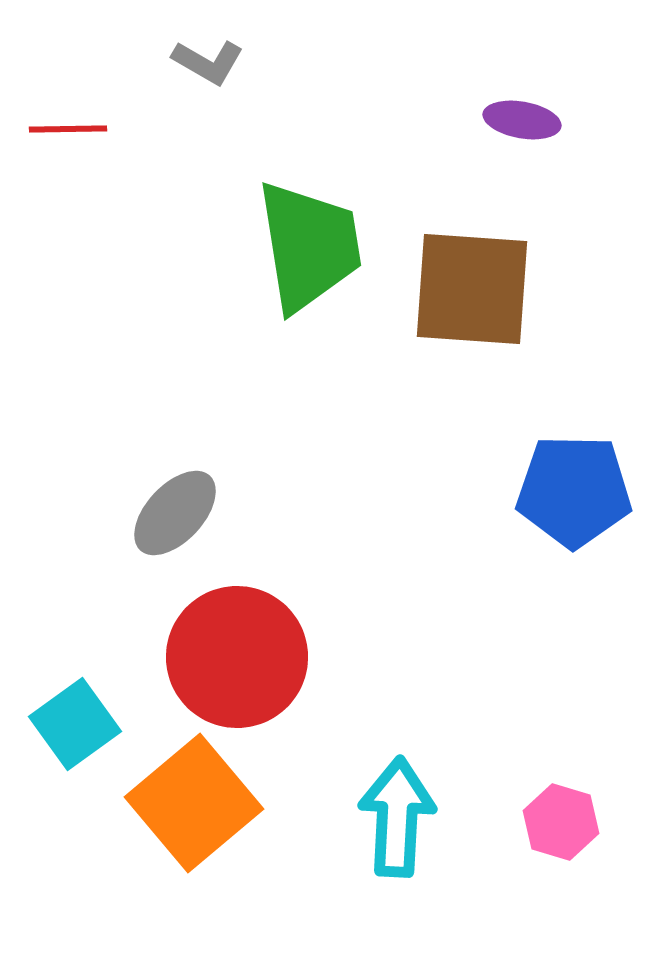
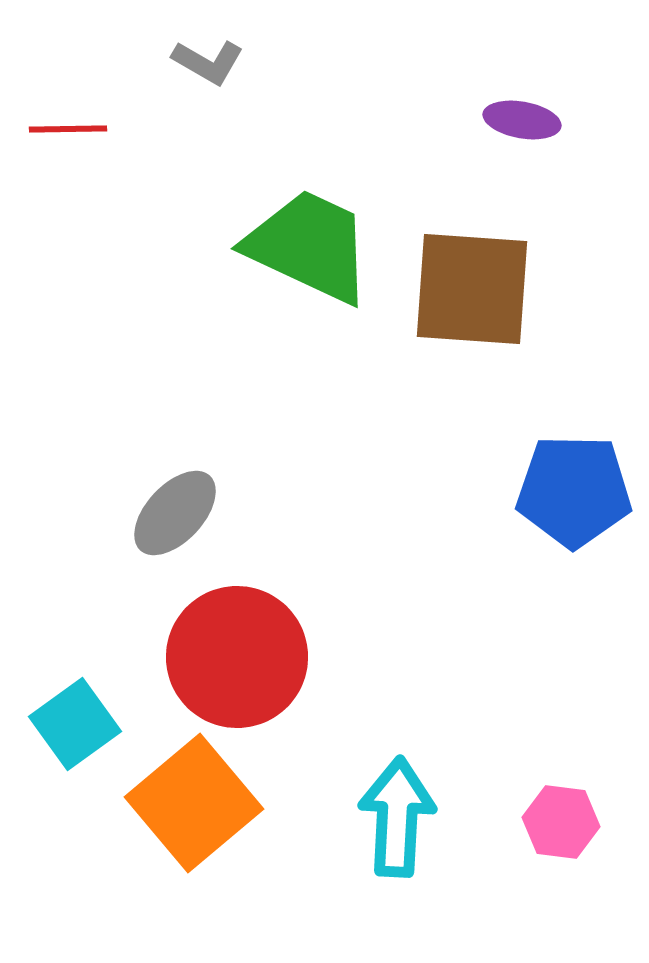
green trapezoid: rotated 56 degrees counterclockwise
pink hexagon: rotated 10 degrees counterclockwise
